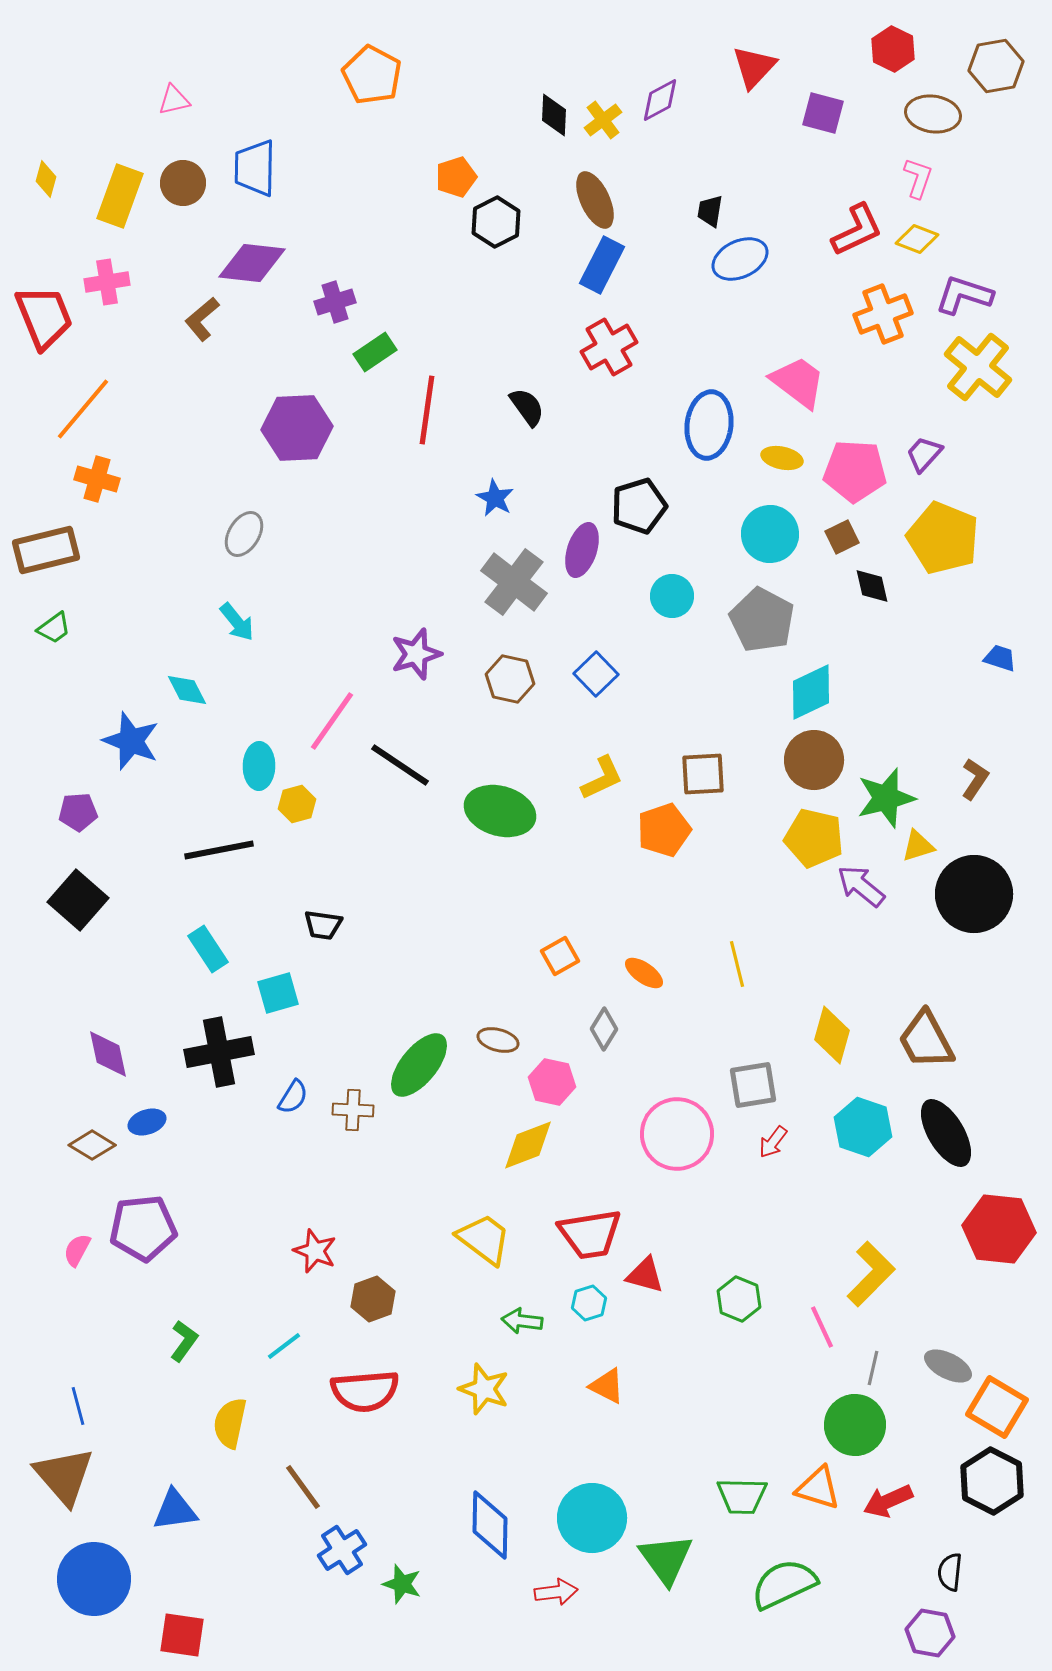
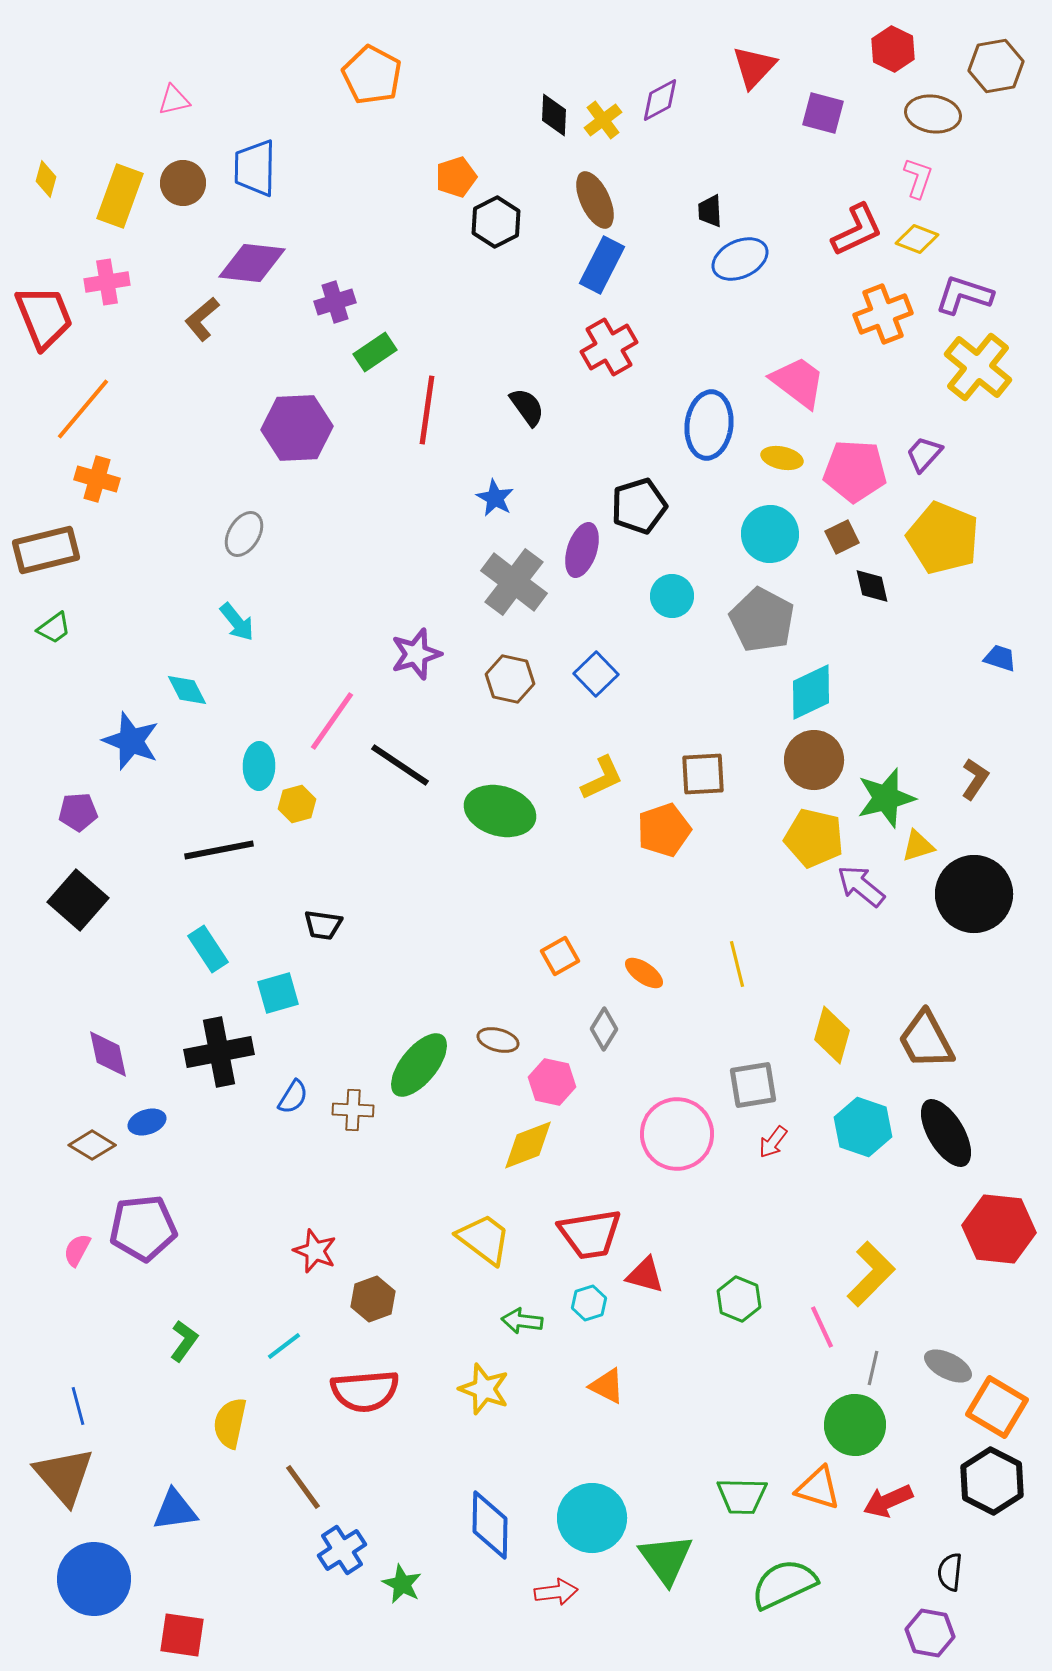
black trapezoid at (710, 211): rotated 12 degrees counterclockwise
green star at (402, 1584): rotated 9 degrees clockwise
